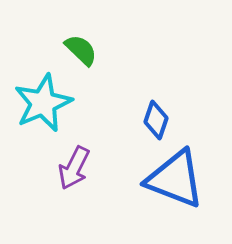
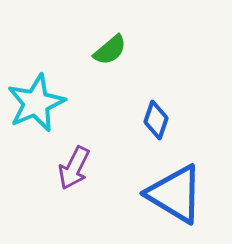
green semicircle: moved 29 px right; rotated 96 degrees clockwise
cyan star: moved 7 px left
blue triangle: moved 15 px down; rotated 10 degrees clockwise
